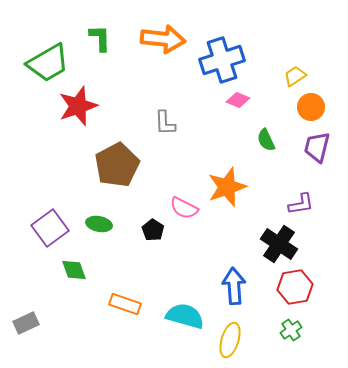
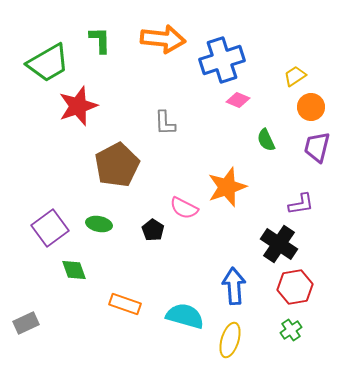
green L-shape: moved 2 px down
